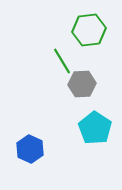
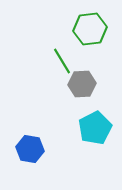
green hexagon: moved 1 px right, 1 px up
cyan pentagon: rotated 12 degrees clockwise
blue hexagon: rotated 16 degrees counterclockwise
